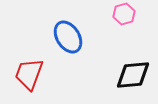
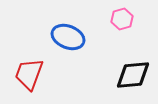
pink hexagon: moved 2 px left, 5 px down
blue ellipse: rotated 36 degrees counterclockwise
